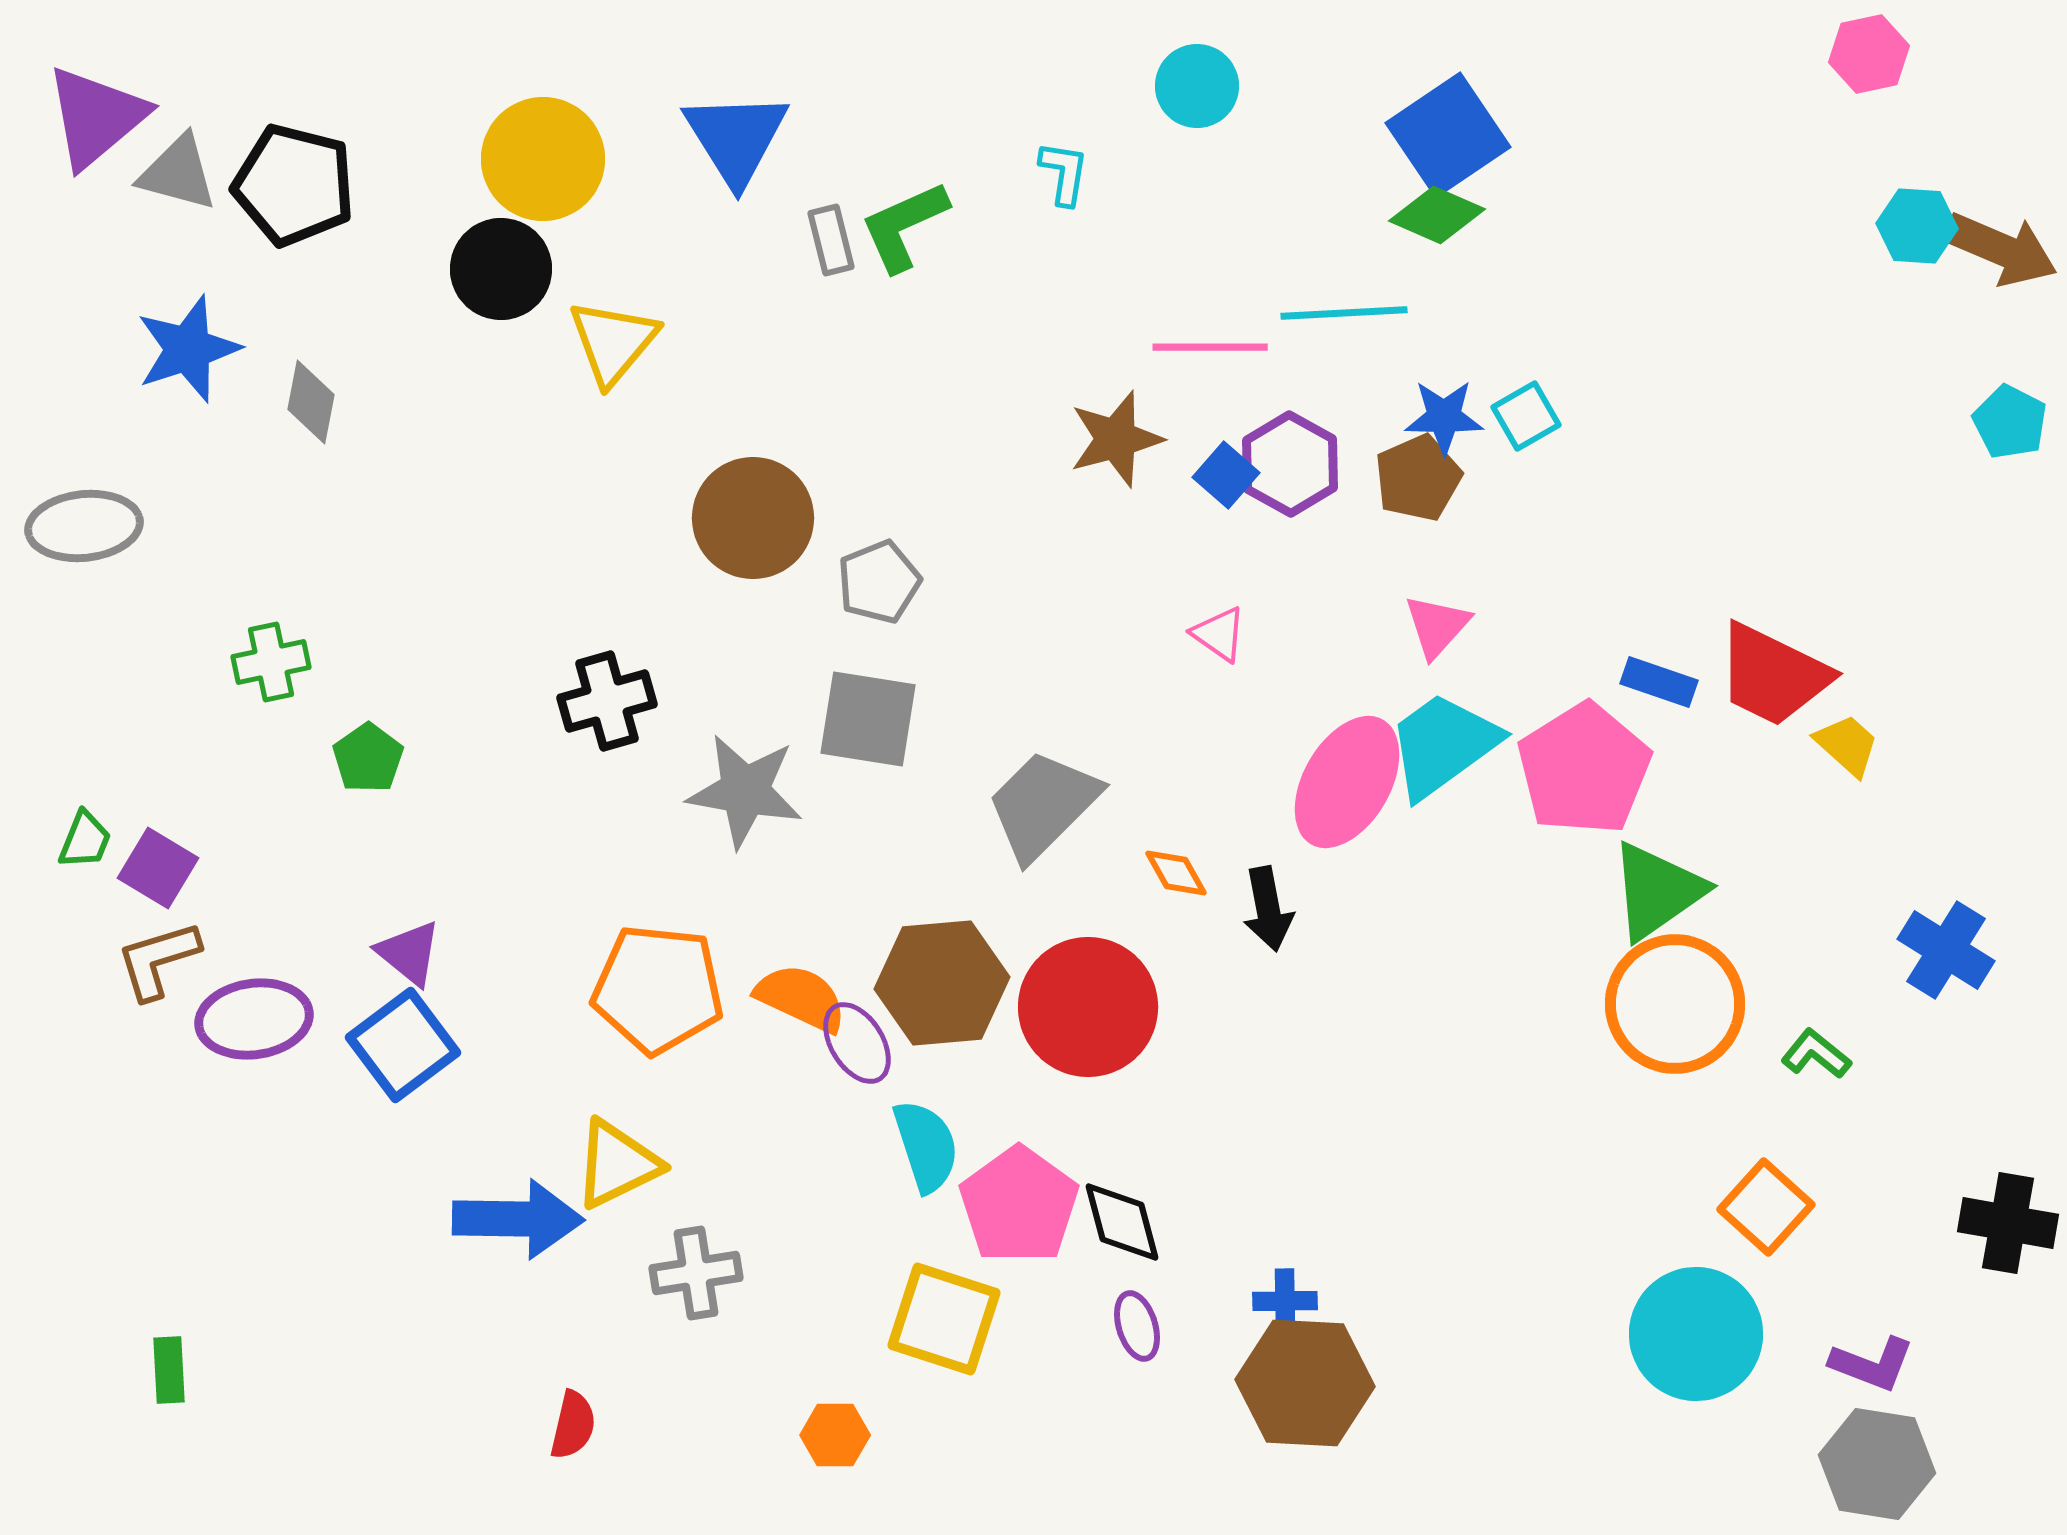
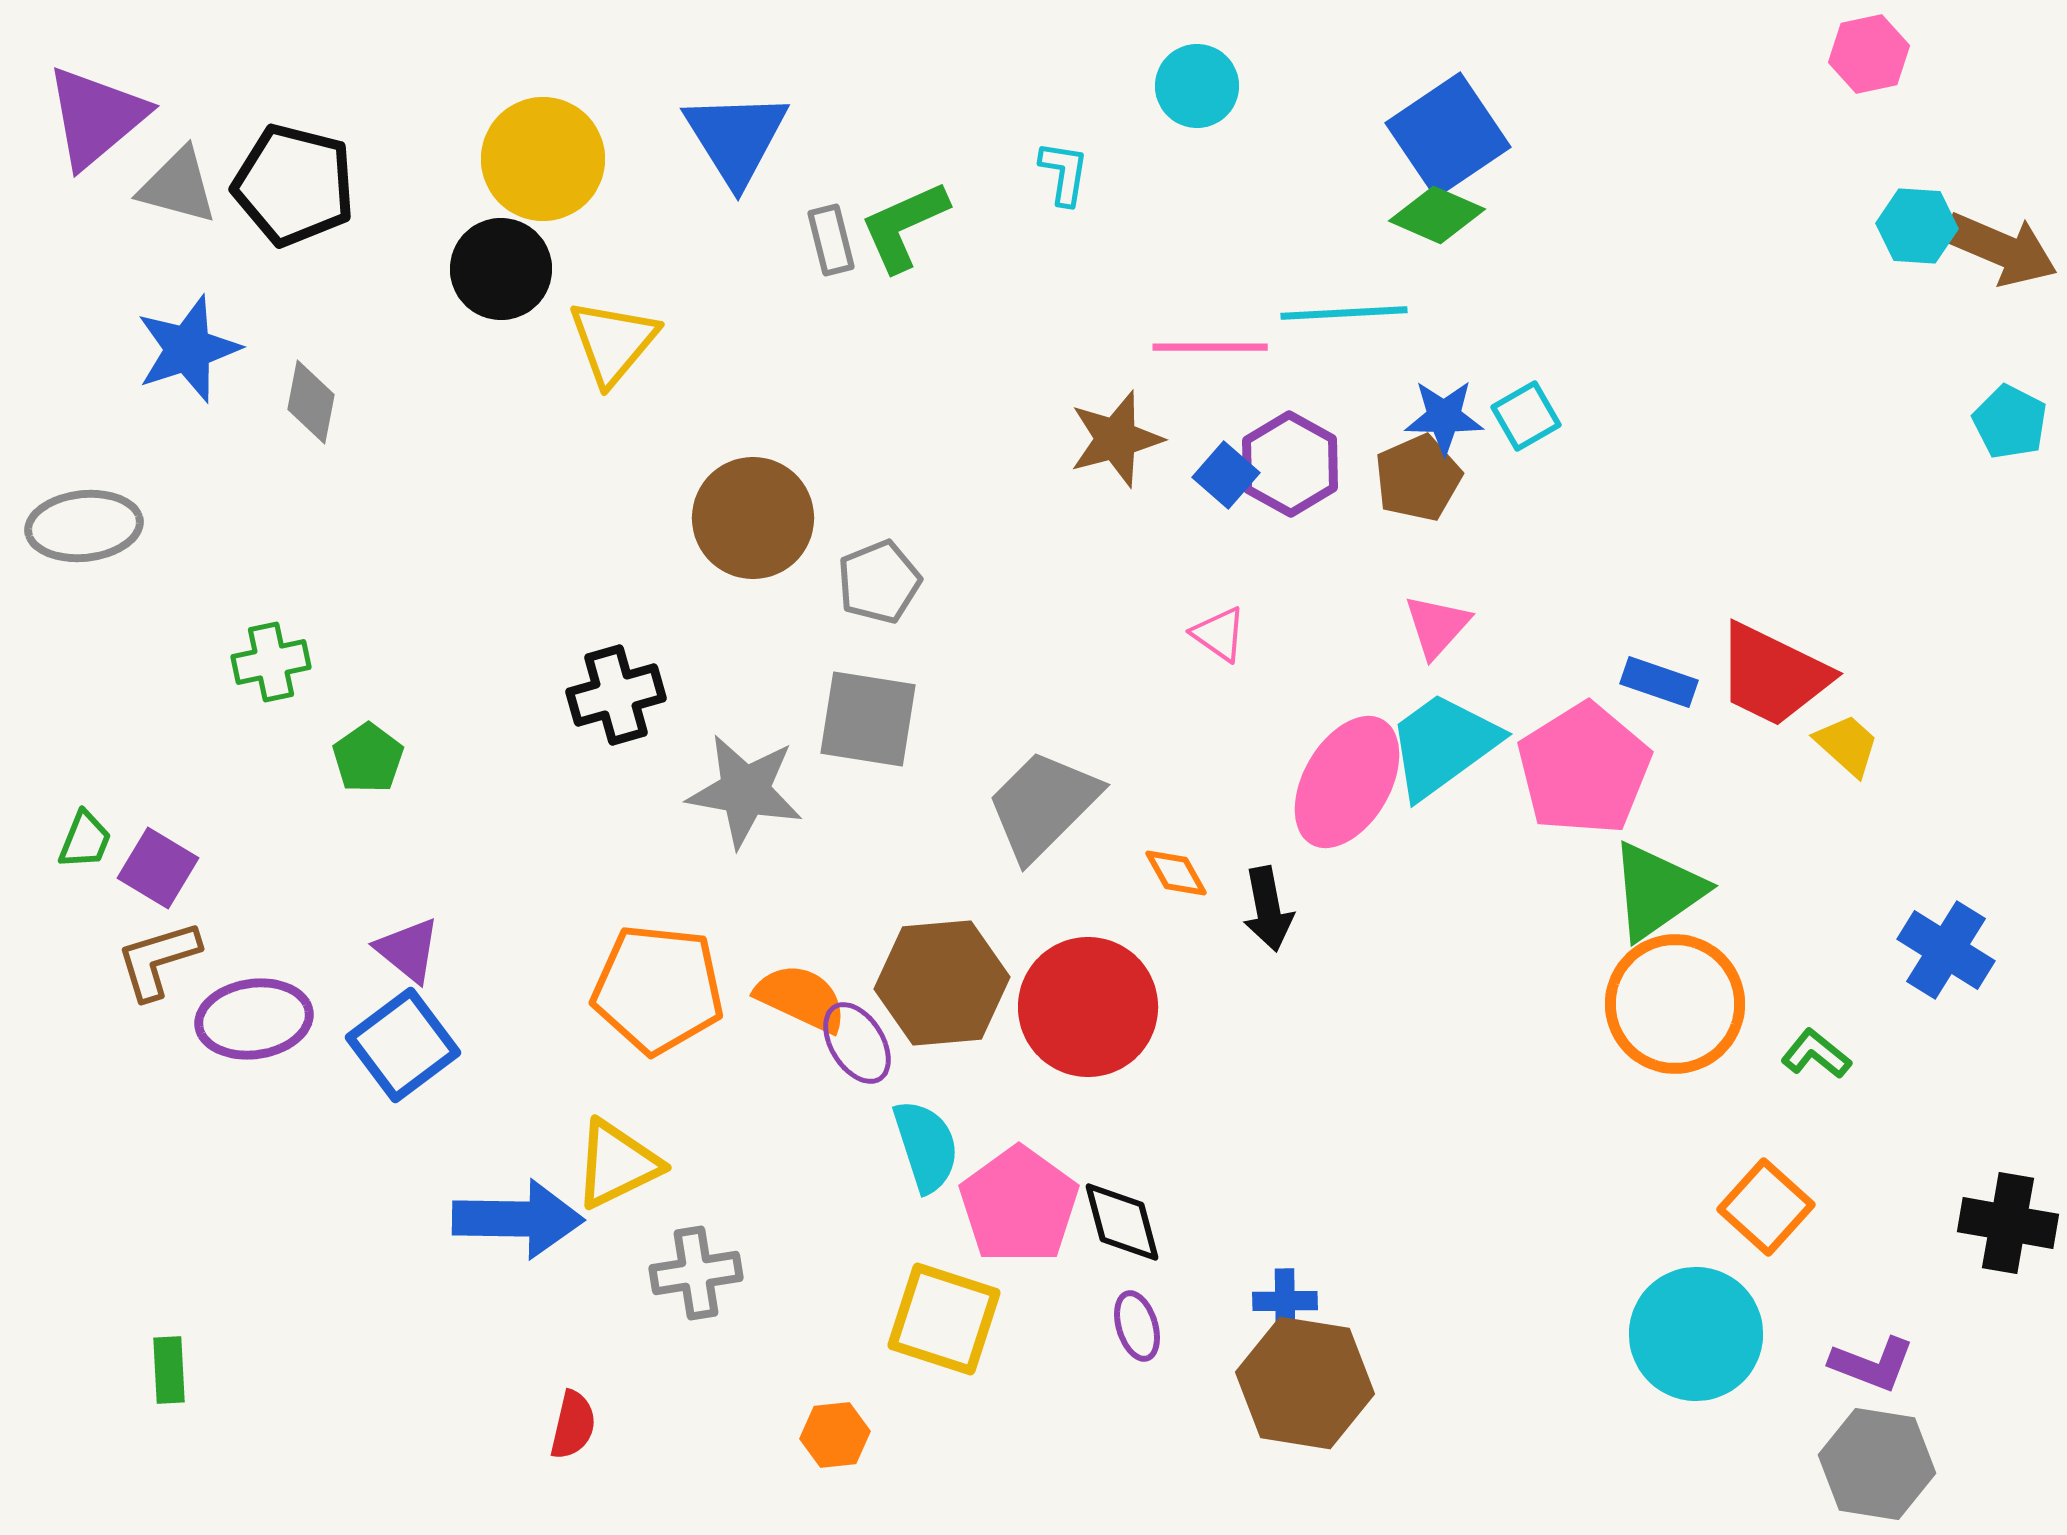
gray triangle at (178, 173): moved 13 px down
black cross at (607, 701): moved 9 px right, 6 px up
purple triangle at (409, 953): moved 1 px left, 3 px up
brown hexagon at (1305, 1383): rotated 6 degrees clockwise
orange hexagon at (835, 1435): rotated 6 degrees counterclockwise
